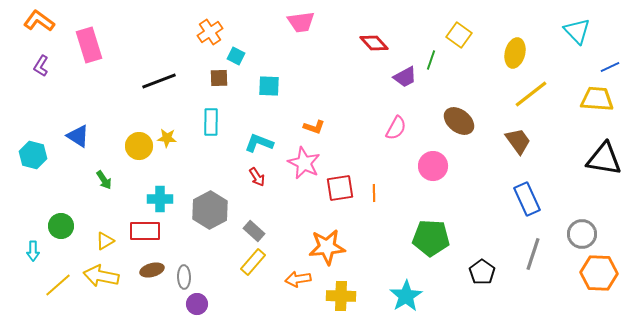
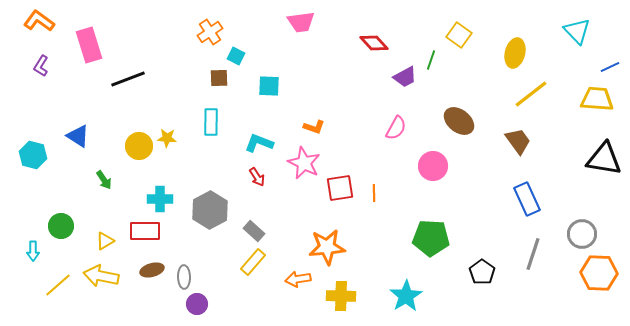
black line at (159, 81): moved 31 px left, 2 px up
